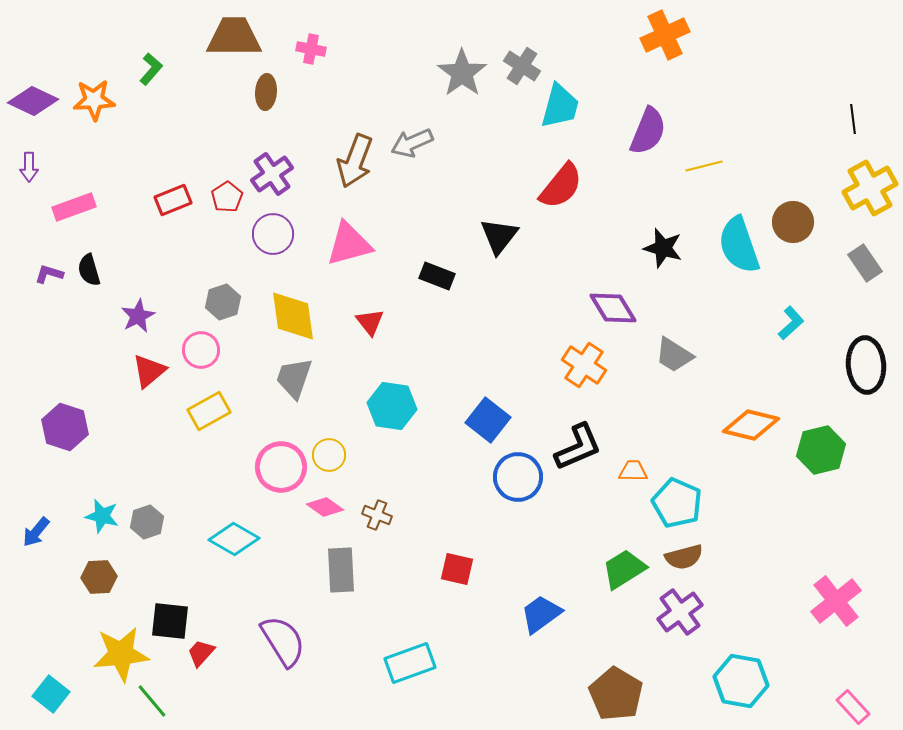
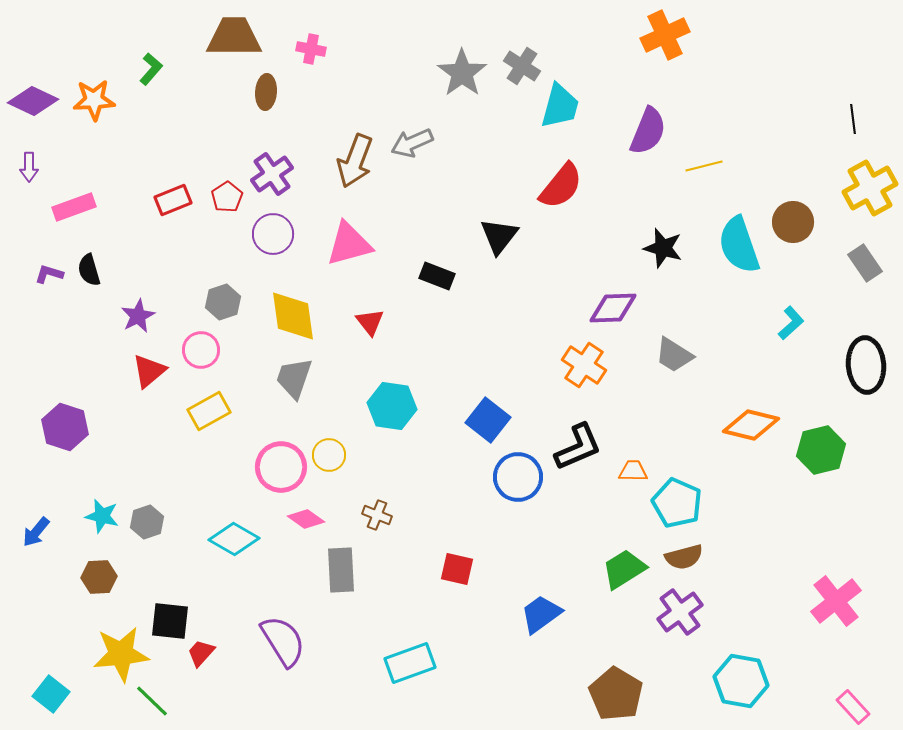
purple diamond at (613, 308): rotated 60 degrees counterclockwise
pink diamond at (325, 507): moved 19 px left, 12 px down
green line at (152, 701): rotated 6 degrees counterclockwise
